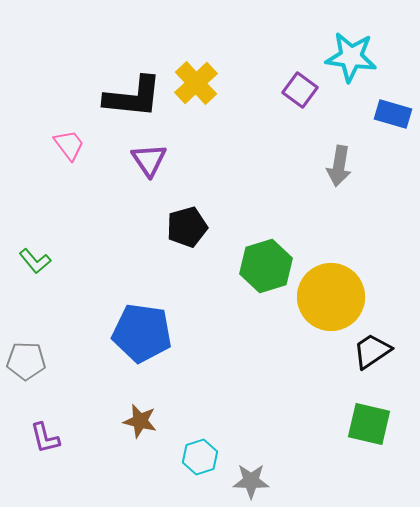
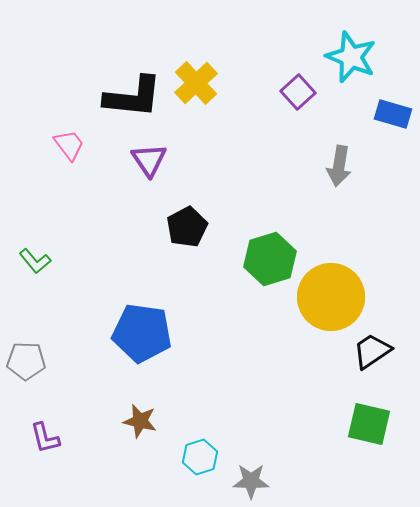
cyan star: rotated 15 degrees clockwise
purple square: moved 2 px left, 2 px down; rotated 12 degrees clockwise
black pentagon: rotated 12 degrees counterclockwise
green hexagon: moved 4 px right, 7 px up
